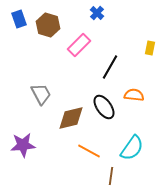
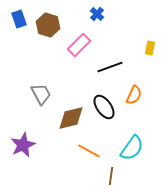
blue cross: moved 1 px down
black line: rotated 40 degrees clockwise
orange semicircle: rotated 108 degrees clockwise
purple star: rotated 20 degrees counterclockwise
